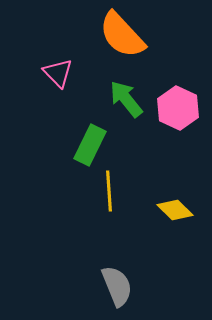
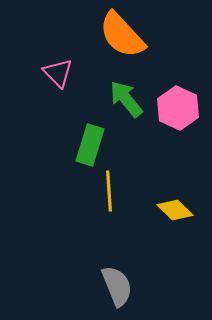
green rectangle: rotated 9 degrees counterclockwise
